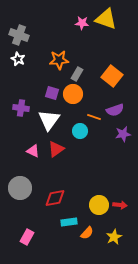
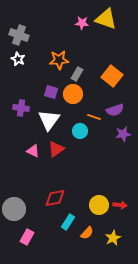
purple square: moved 1 px left, 1 px up
gray circle: moved 6 px left, 21 px down
cyan rectangle: moved 1 px left; rotated 49 degrees counterclockwise
yellow star: moved 1 px left, 1 px down
